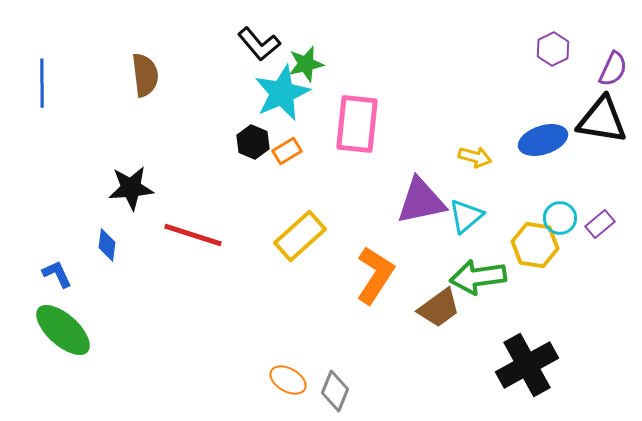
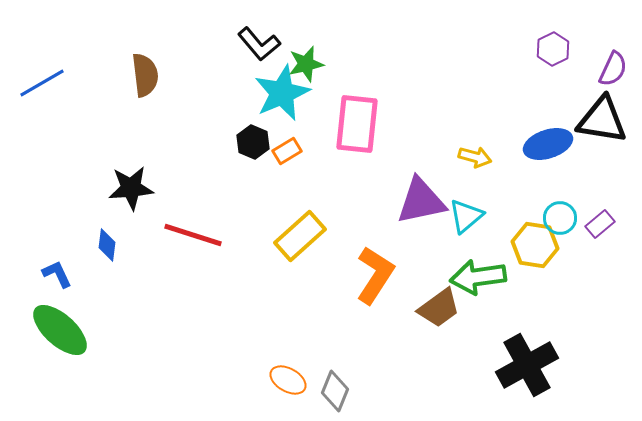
blue line: rotated 60 degrees clockwise
blue ellipse: moved 5 px right, 4 px down
green ellipse: moved 3 px left
